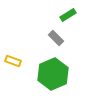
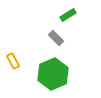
yellow rectangle: rotated 42 degrees clockwise
